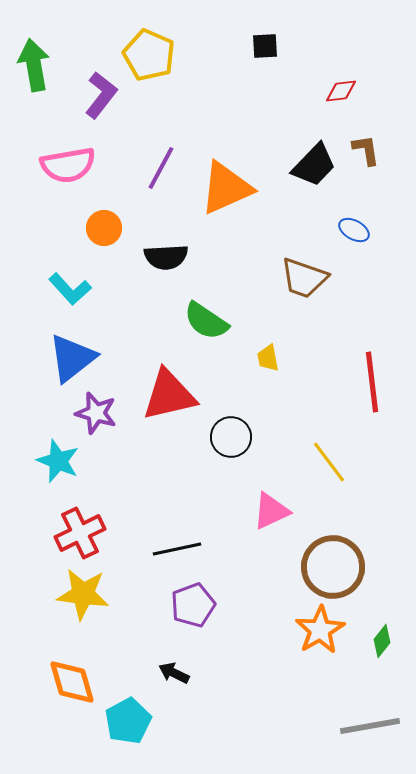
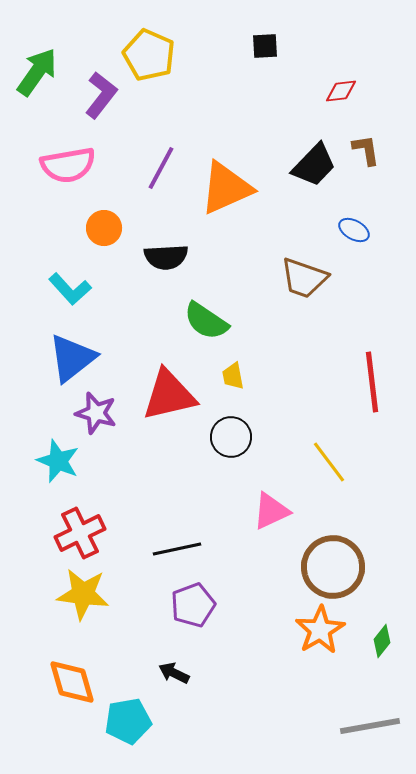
green arrow: moved 3 px right, 7 px down; rotated 45 degrees clockwise
yellow trapezoid: moved 35 px left, 18 px down
cyan pentagon: rotated 18 degrees clockwise
